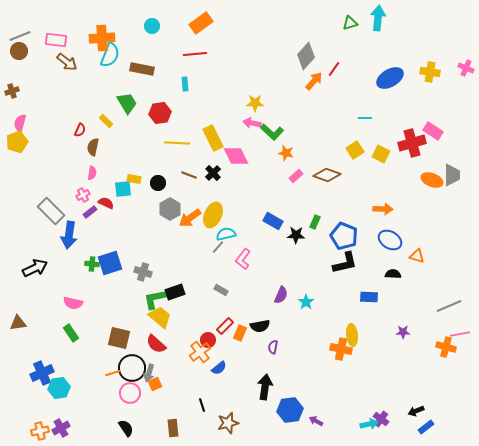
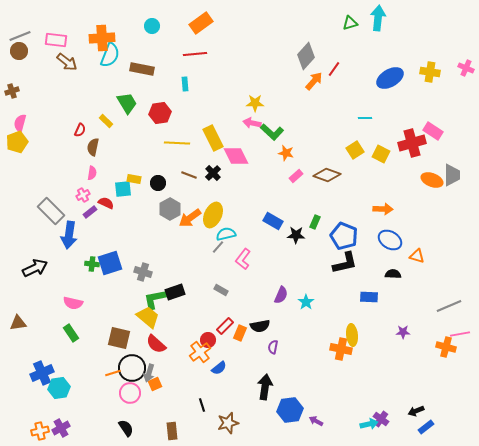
yellow trapezoid at (160, 317): moved 12 px left
brown rectangle at (173, 428): moved 1 px left, 3 px down
